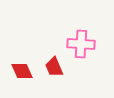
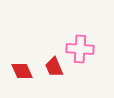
pink cross: moved 1 px left, 5 px down
